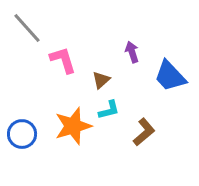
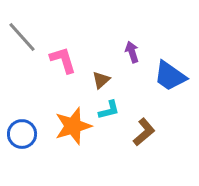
gray line: moved 5 px left, 9 px down
blue trapezoid: rotated 12 degrees counterclockwise
